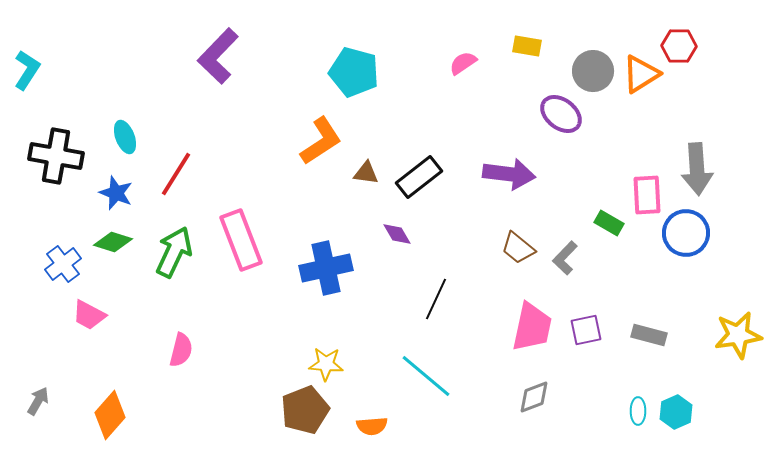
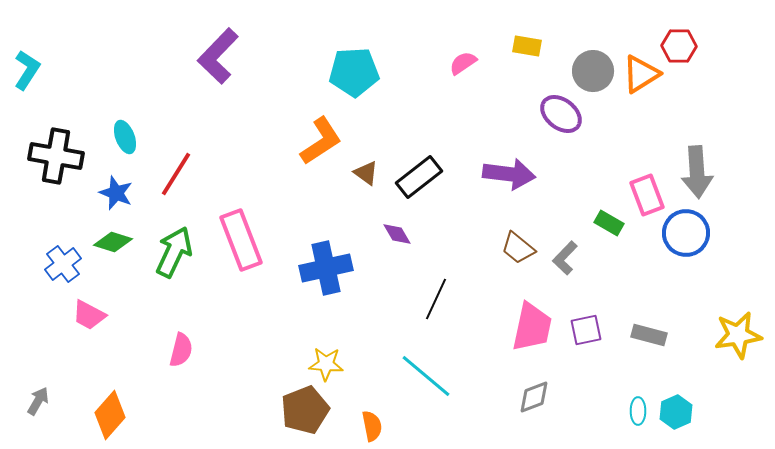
cyan pentagon at (354, 72): rotated 18 degrees counterclockwise
gray arrow at (697, 169): moved 3 px down
brown triangle at (366, 173): rotated 28 degrees clockwise
pink rectangle at (647, 195): rotated 18 degrees counterclockwise
orange semicircle at (372, 426): rotated 96 degrees counterclockwise
